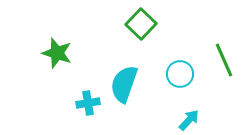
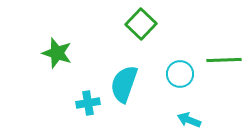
green line: rotated 68 degrees counterclockwise
cyan arrow: rotated 110 degrees counterclockwise
